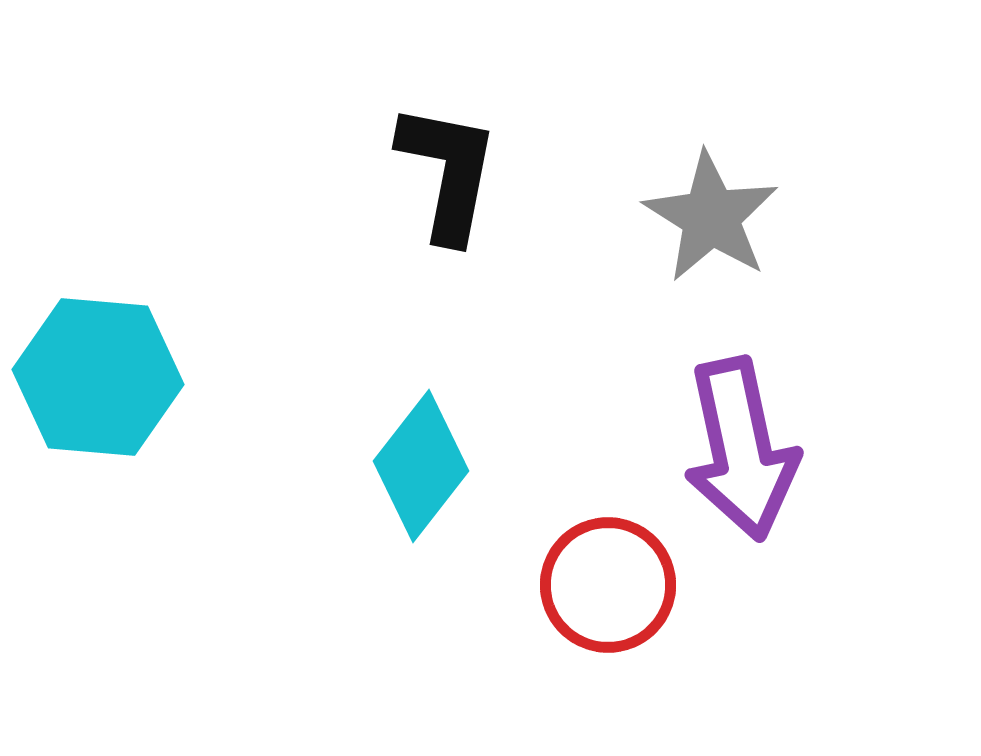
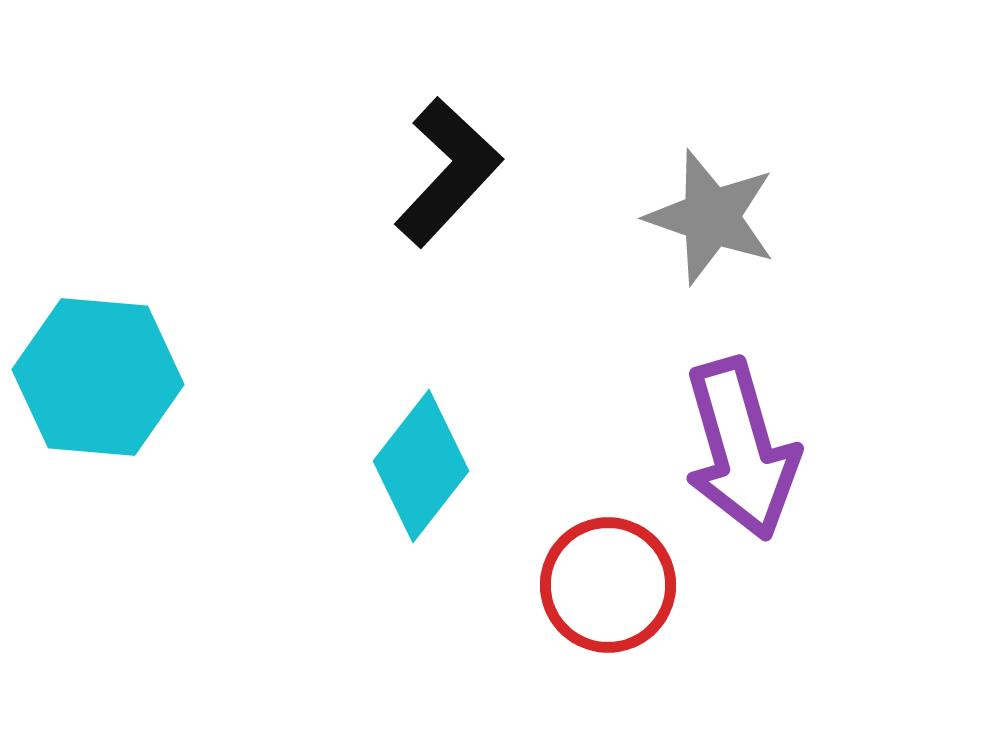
black L-shape: rotated 32 degrees clockwise
gray star: rotated 13 degrees counterclockwise
purple arrow: rotated 4 degrees counterclockwise
